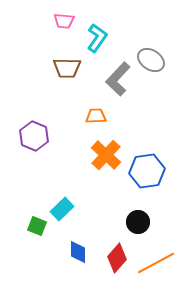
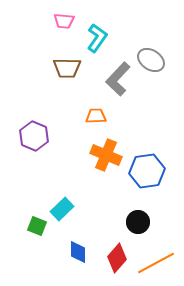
orange cross: rotated 20 degrees counterclockwise
